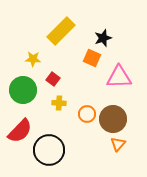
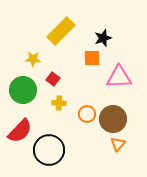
orange square: rotated 24 degrees counterclockwise
